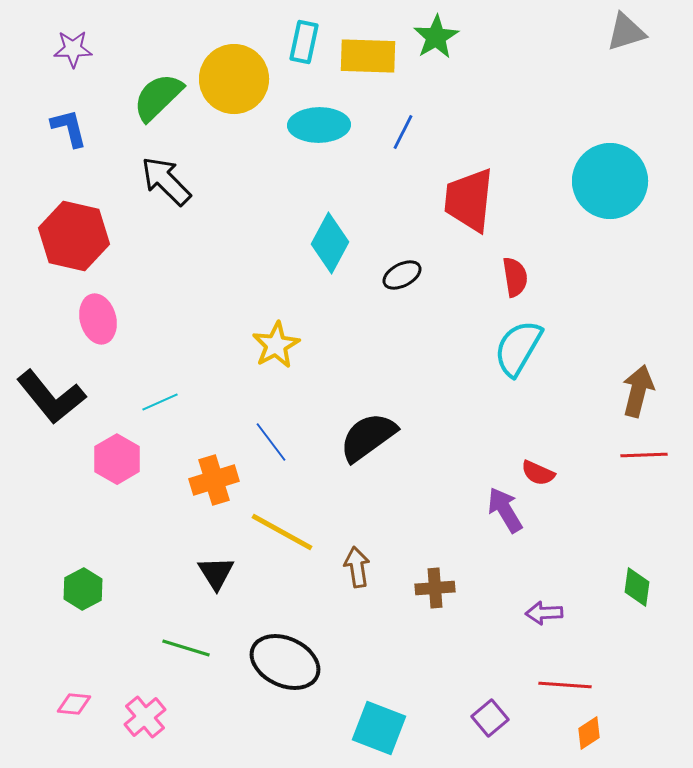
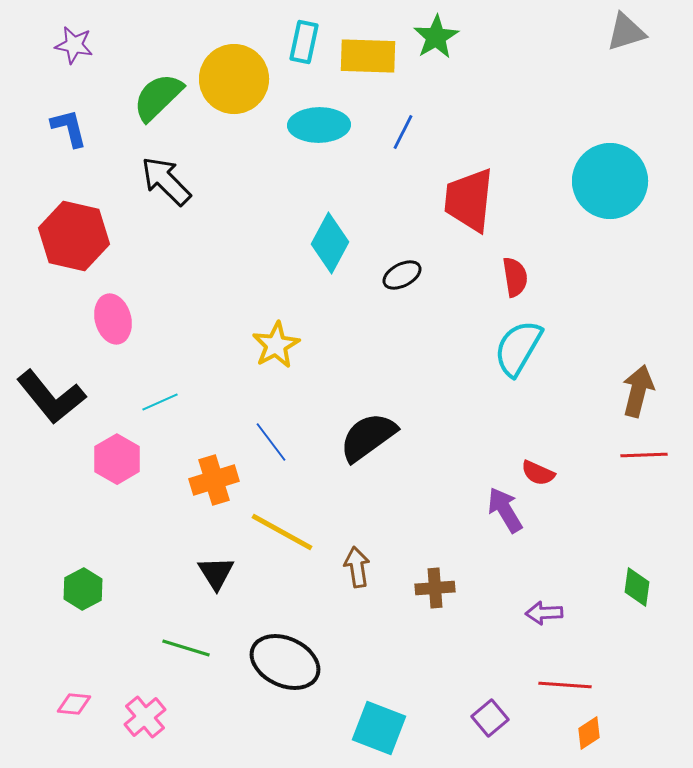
purple star at (73, 49): moved 1 px right, 4 px up; rotated 12 degrees clockwise
pink ellipse at (98, 319): moved 15 px right
